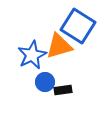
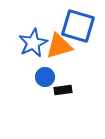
blue square: rotated 16 degrees counterclockwise
blue star: moved 1 px right, 12 px up
blue circle: moved 5 px up
